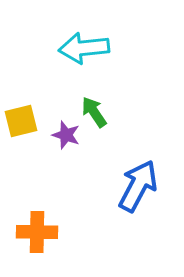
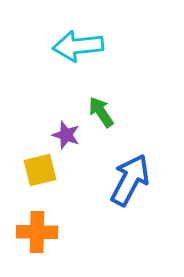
cyan arrow: moved 6 px left, 2 px up
green arrow: moved 7 px right
yellow square: moved 19 px right, 49 px down
blue arrow: moved 8 px left, 6 px up
